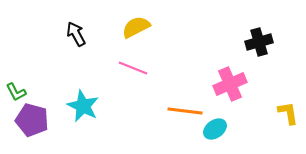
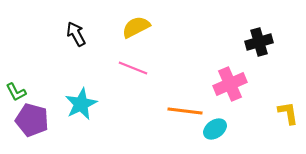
cyan star: moved 2 px left, 2 px up; rotated 20 degrees clockwise
